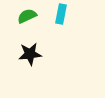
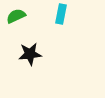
green semicircle: moved 11 px left
